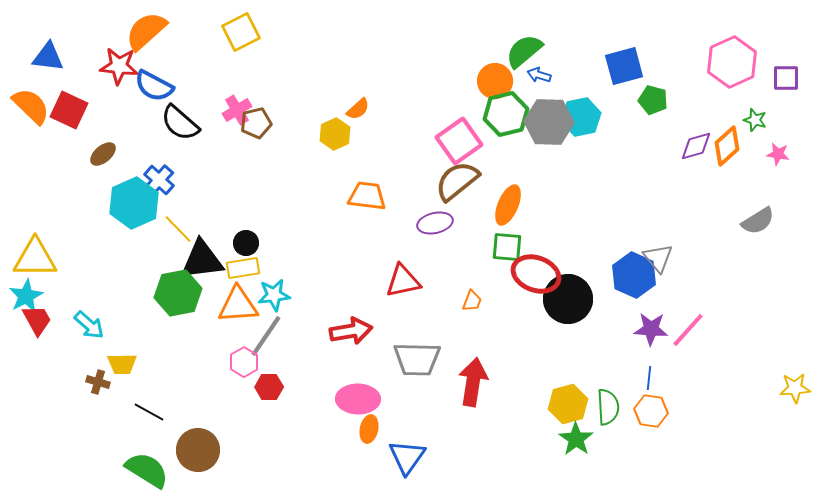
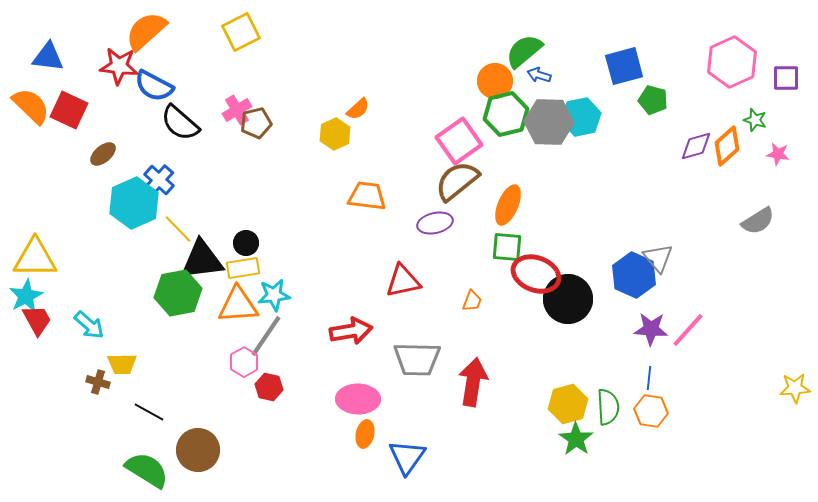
red hexagon at (269, 387): rotated 12 degrees clockwise
orange ellipse at (369, 429): moved 4 px left, 5 px down
